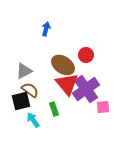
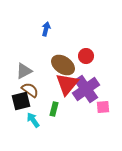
red circle: moved 1 px down
red triangle: rotated 20 degrees clockwise
green rectangle: rotated 32 degrees clockwise
